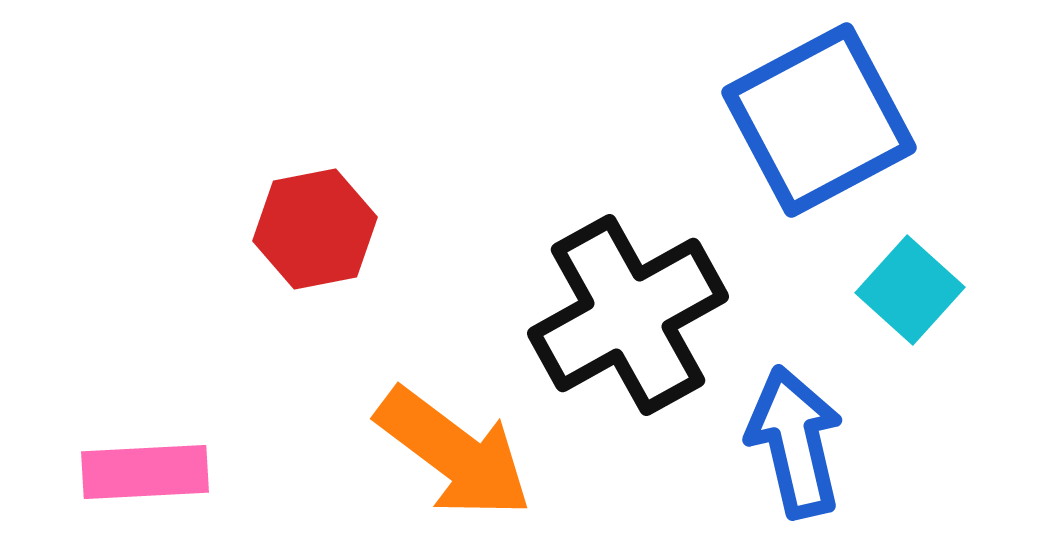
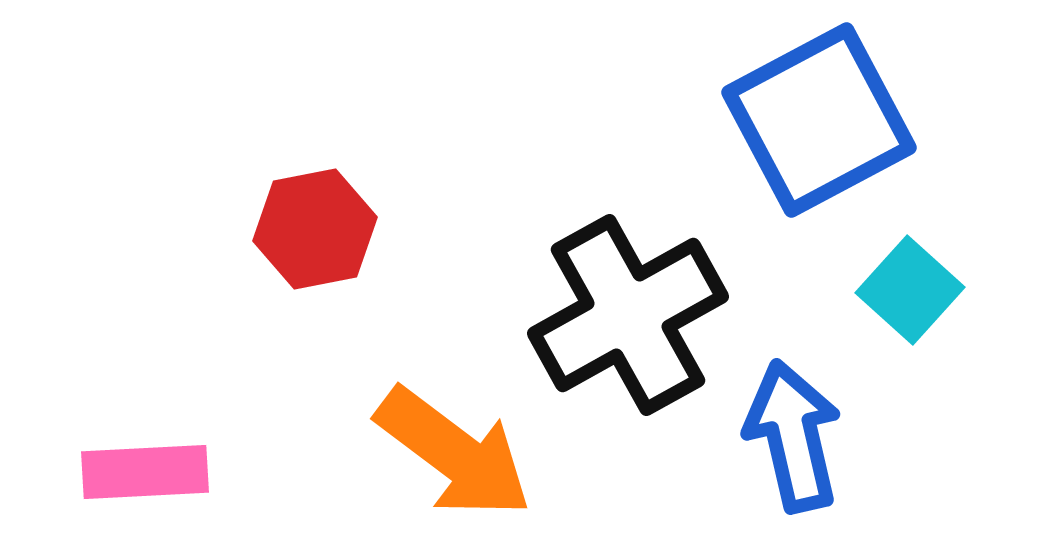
blue arrow: moved 2 px left, 6 px up
